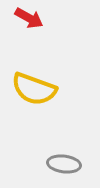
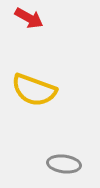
yellow semicircle: moved 1 px down
